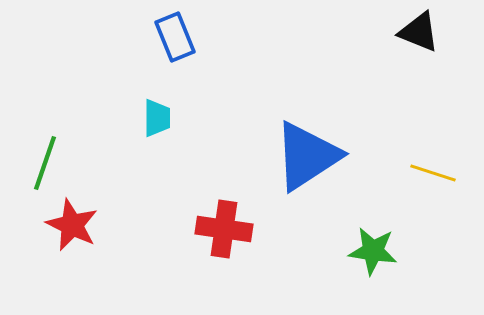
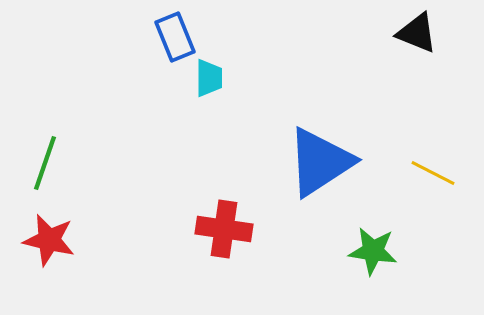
black triangle: moved 2 px left, 1 px down
cyan trapezoid: moved 52 px right, 40 px up
blue triangle: moved 13 px right, 6 px down
yellow line: rotated 9 degrees clockwise
red star: moved 23 px left, 15 px down; rotated 12 degrees counterclockwise
